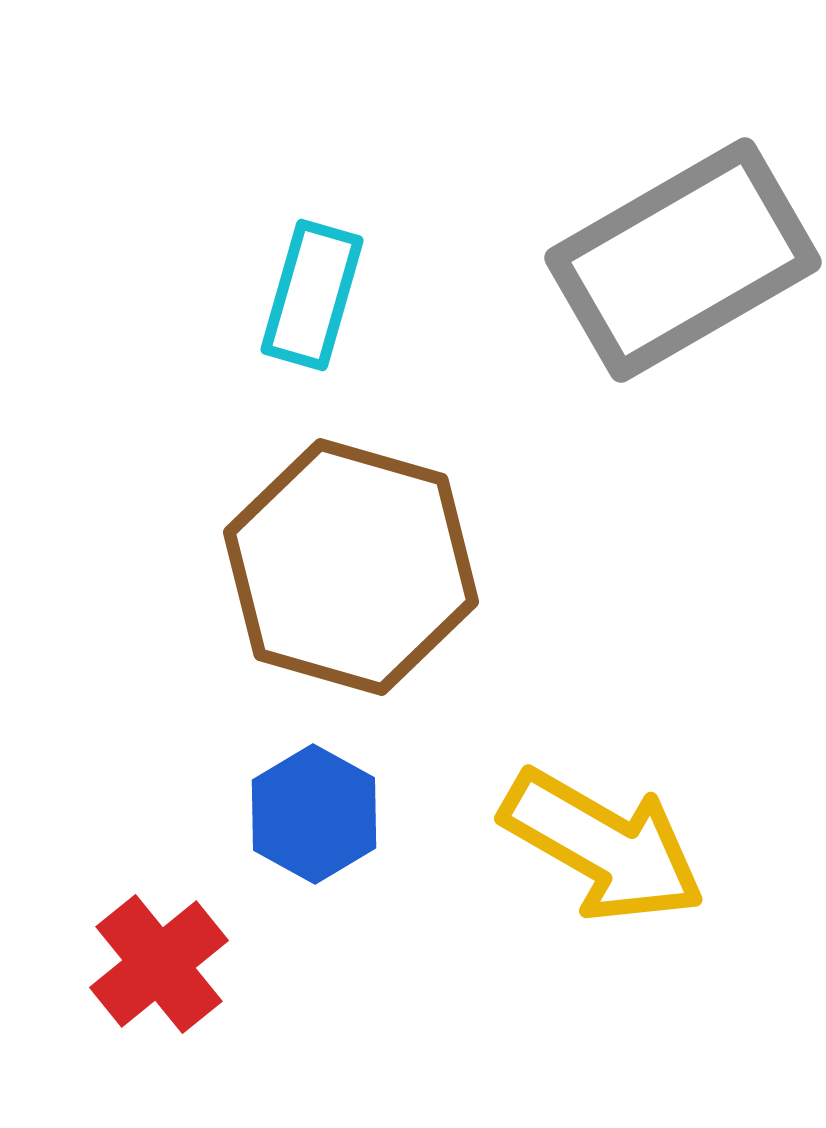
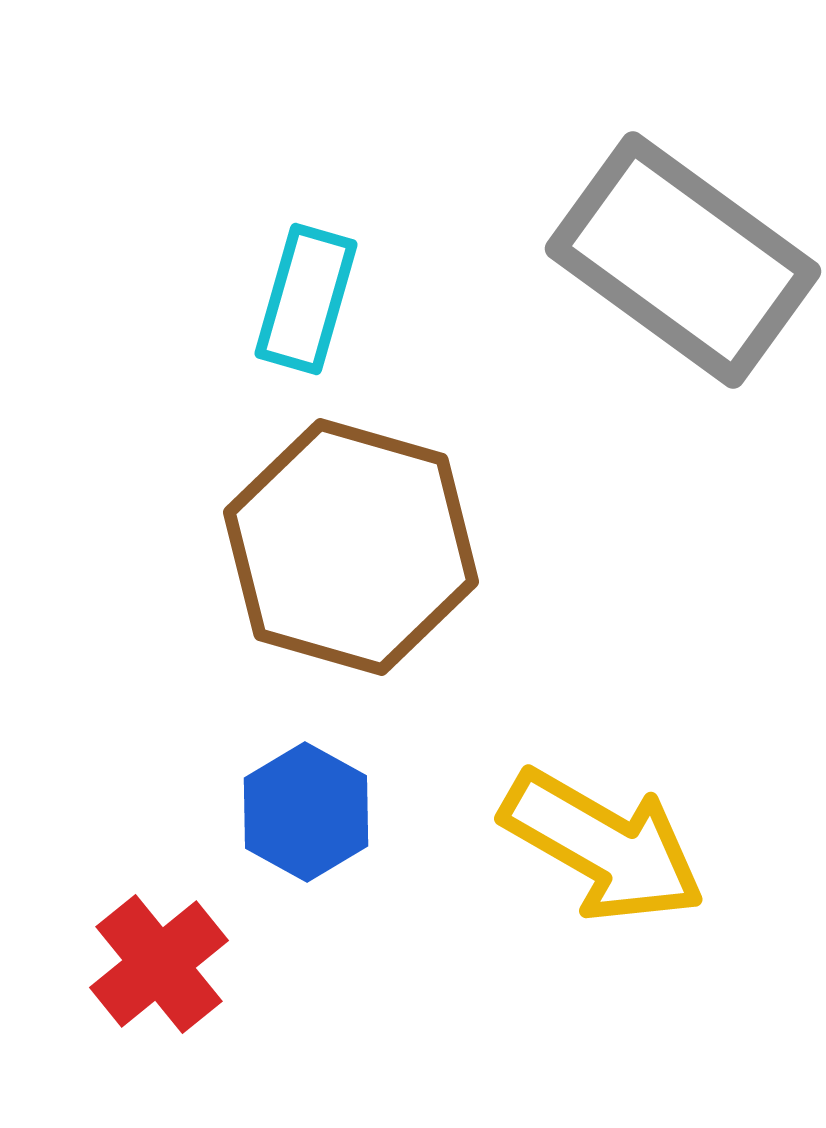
gray rectangle: rotated 66 degrees clockwise
cyan rectangle: moved 6 px left, 4 px down
brown hexagon: moved 20 px up
blue hexagon: moved 8 px left, 2 px up
